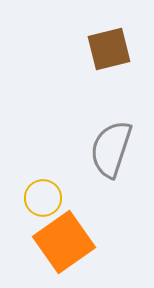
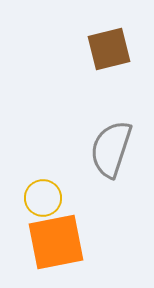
orange square: moved 8 px left; rotated 24 degrees clockwise
